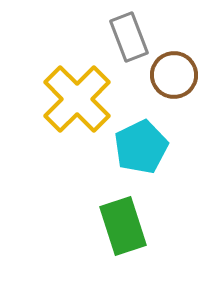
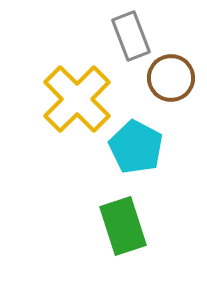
gray rectangle: moved 2 px right, 1 px up
brown circle: moved 3 px left, 3 px down
cyan pentagon: moved 5 px left; rotated 18 degrees counterclockwise
